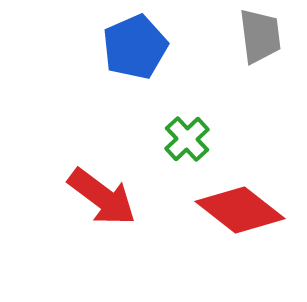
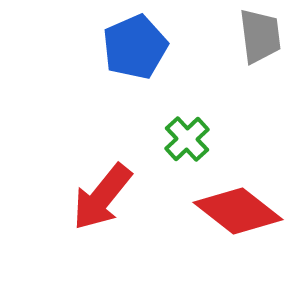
red arrow: rotated 92 degrees clockwise
red diamond: moved 2 px left, 1 px down
